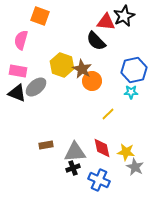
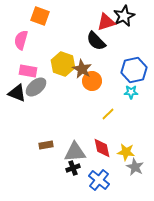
red triangle: rotated 24 degrees counterclockwise
yellow hexagon: moved 1 px right, 1 px up
pink rectangle: moved 10 px right
blue cross: rotated 15 degrees clockwise
